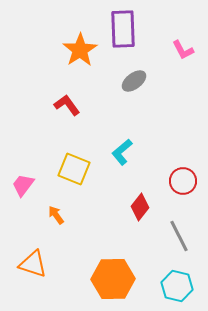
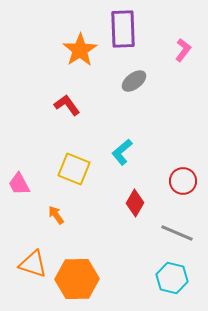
pink L-shape: rotated 115 degrees counterclockwise
pink trapezoid: moved 4 px left, 1 px up; rotated 65 degrees counterclockwise
red diamond: moved 5 px left, 4 px up; rotated 8 degrees counterclockwise
gray line: moved 2 px left, 3 px up; rotated 40 degrees counterclockwise
orange hexagon: moved 36 px left
cyan hexagon: moved 5 px left, 8 px up
